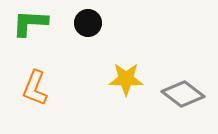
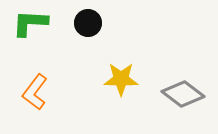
yellow star: moved 5 px left
orange L-shape: moved 4 px down; rotated 15 degrees clockwise
